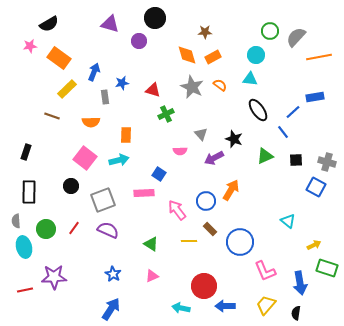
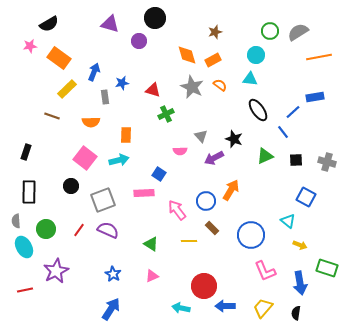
brown star at (205, 32): moved 10 px right; rotated 16 degrees counterclockwise
gray semicircle at (296, 37): moved 2 px right, 5 px up; rotated 15 degrees clockwise
orange rectangle at (213, 57): moved 3 px down
gray triangle at (201, 134): moved 2 px down
blue square at (316, 187): moved 10 px left, 10 px down
red line at (74, 228): moved 5 px right, 2 px down
brown rectangle at (210, 229): moved 2 px right, 1 px up
blue circle at (240, 242): moved 11 px right, 7 px up
yellow arrow at (314, 245): moved 14 px left; rotated 48 degrees clockwise
cyan ellipse at (24, 247): rotated 15 degrees counterclockwise
purple star at (54, 277): moved 2 px right, 6 px up; rotated 25 degrees counterclockwise
yellow trapezoid at (266, 305): moved 3 px left, 3 px down
